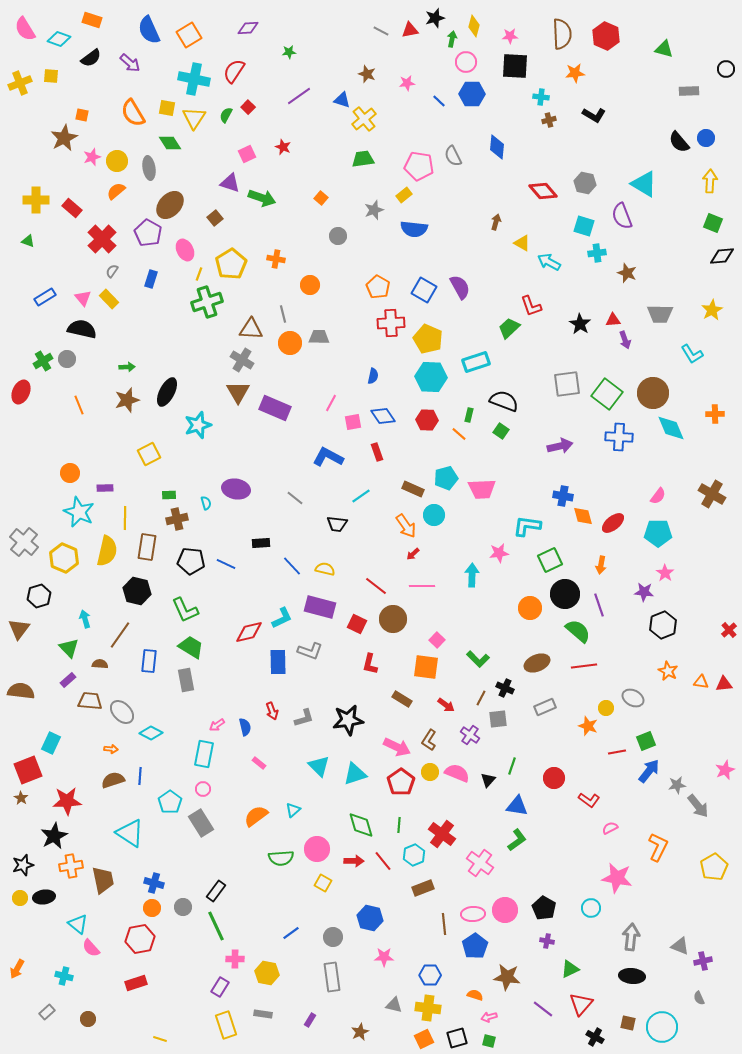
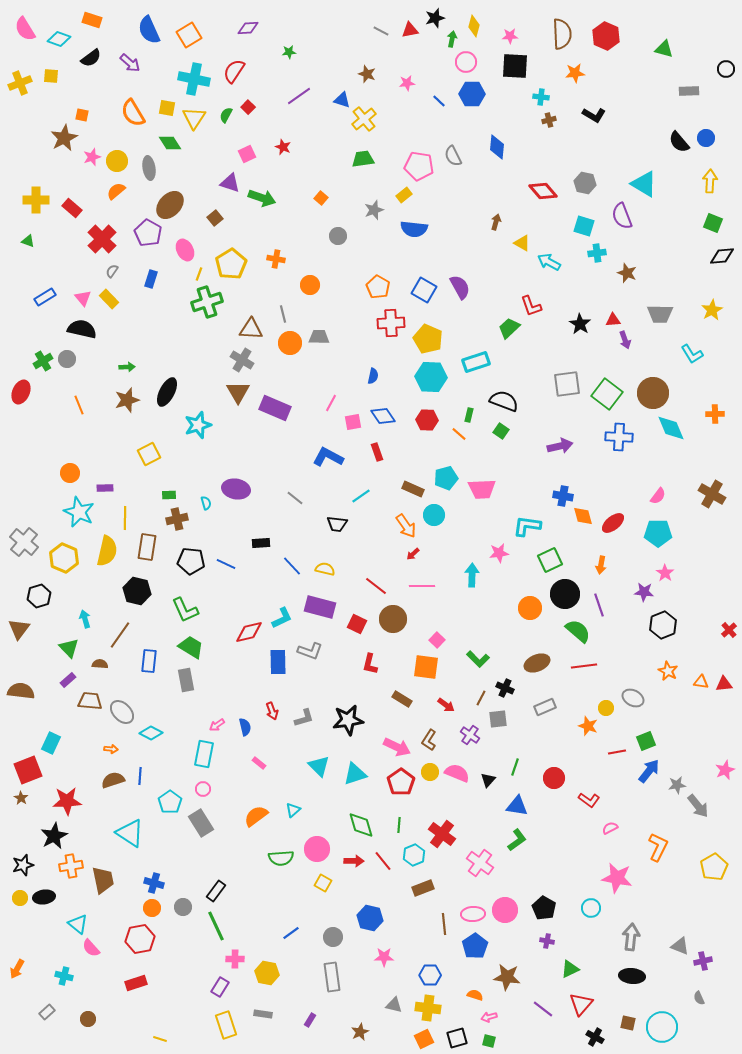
green line at (512, 766): moved 3 px right, 1 px down
